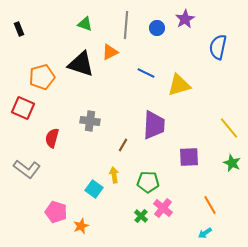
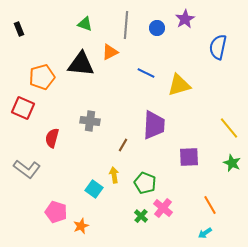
black triangle: rotated 12 degrees counterclockwise
green pentagon: moved 3 px left, 1 px down; rotated 20 degrees clockwise
